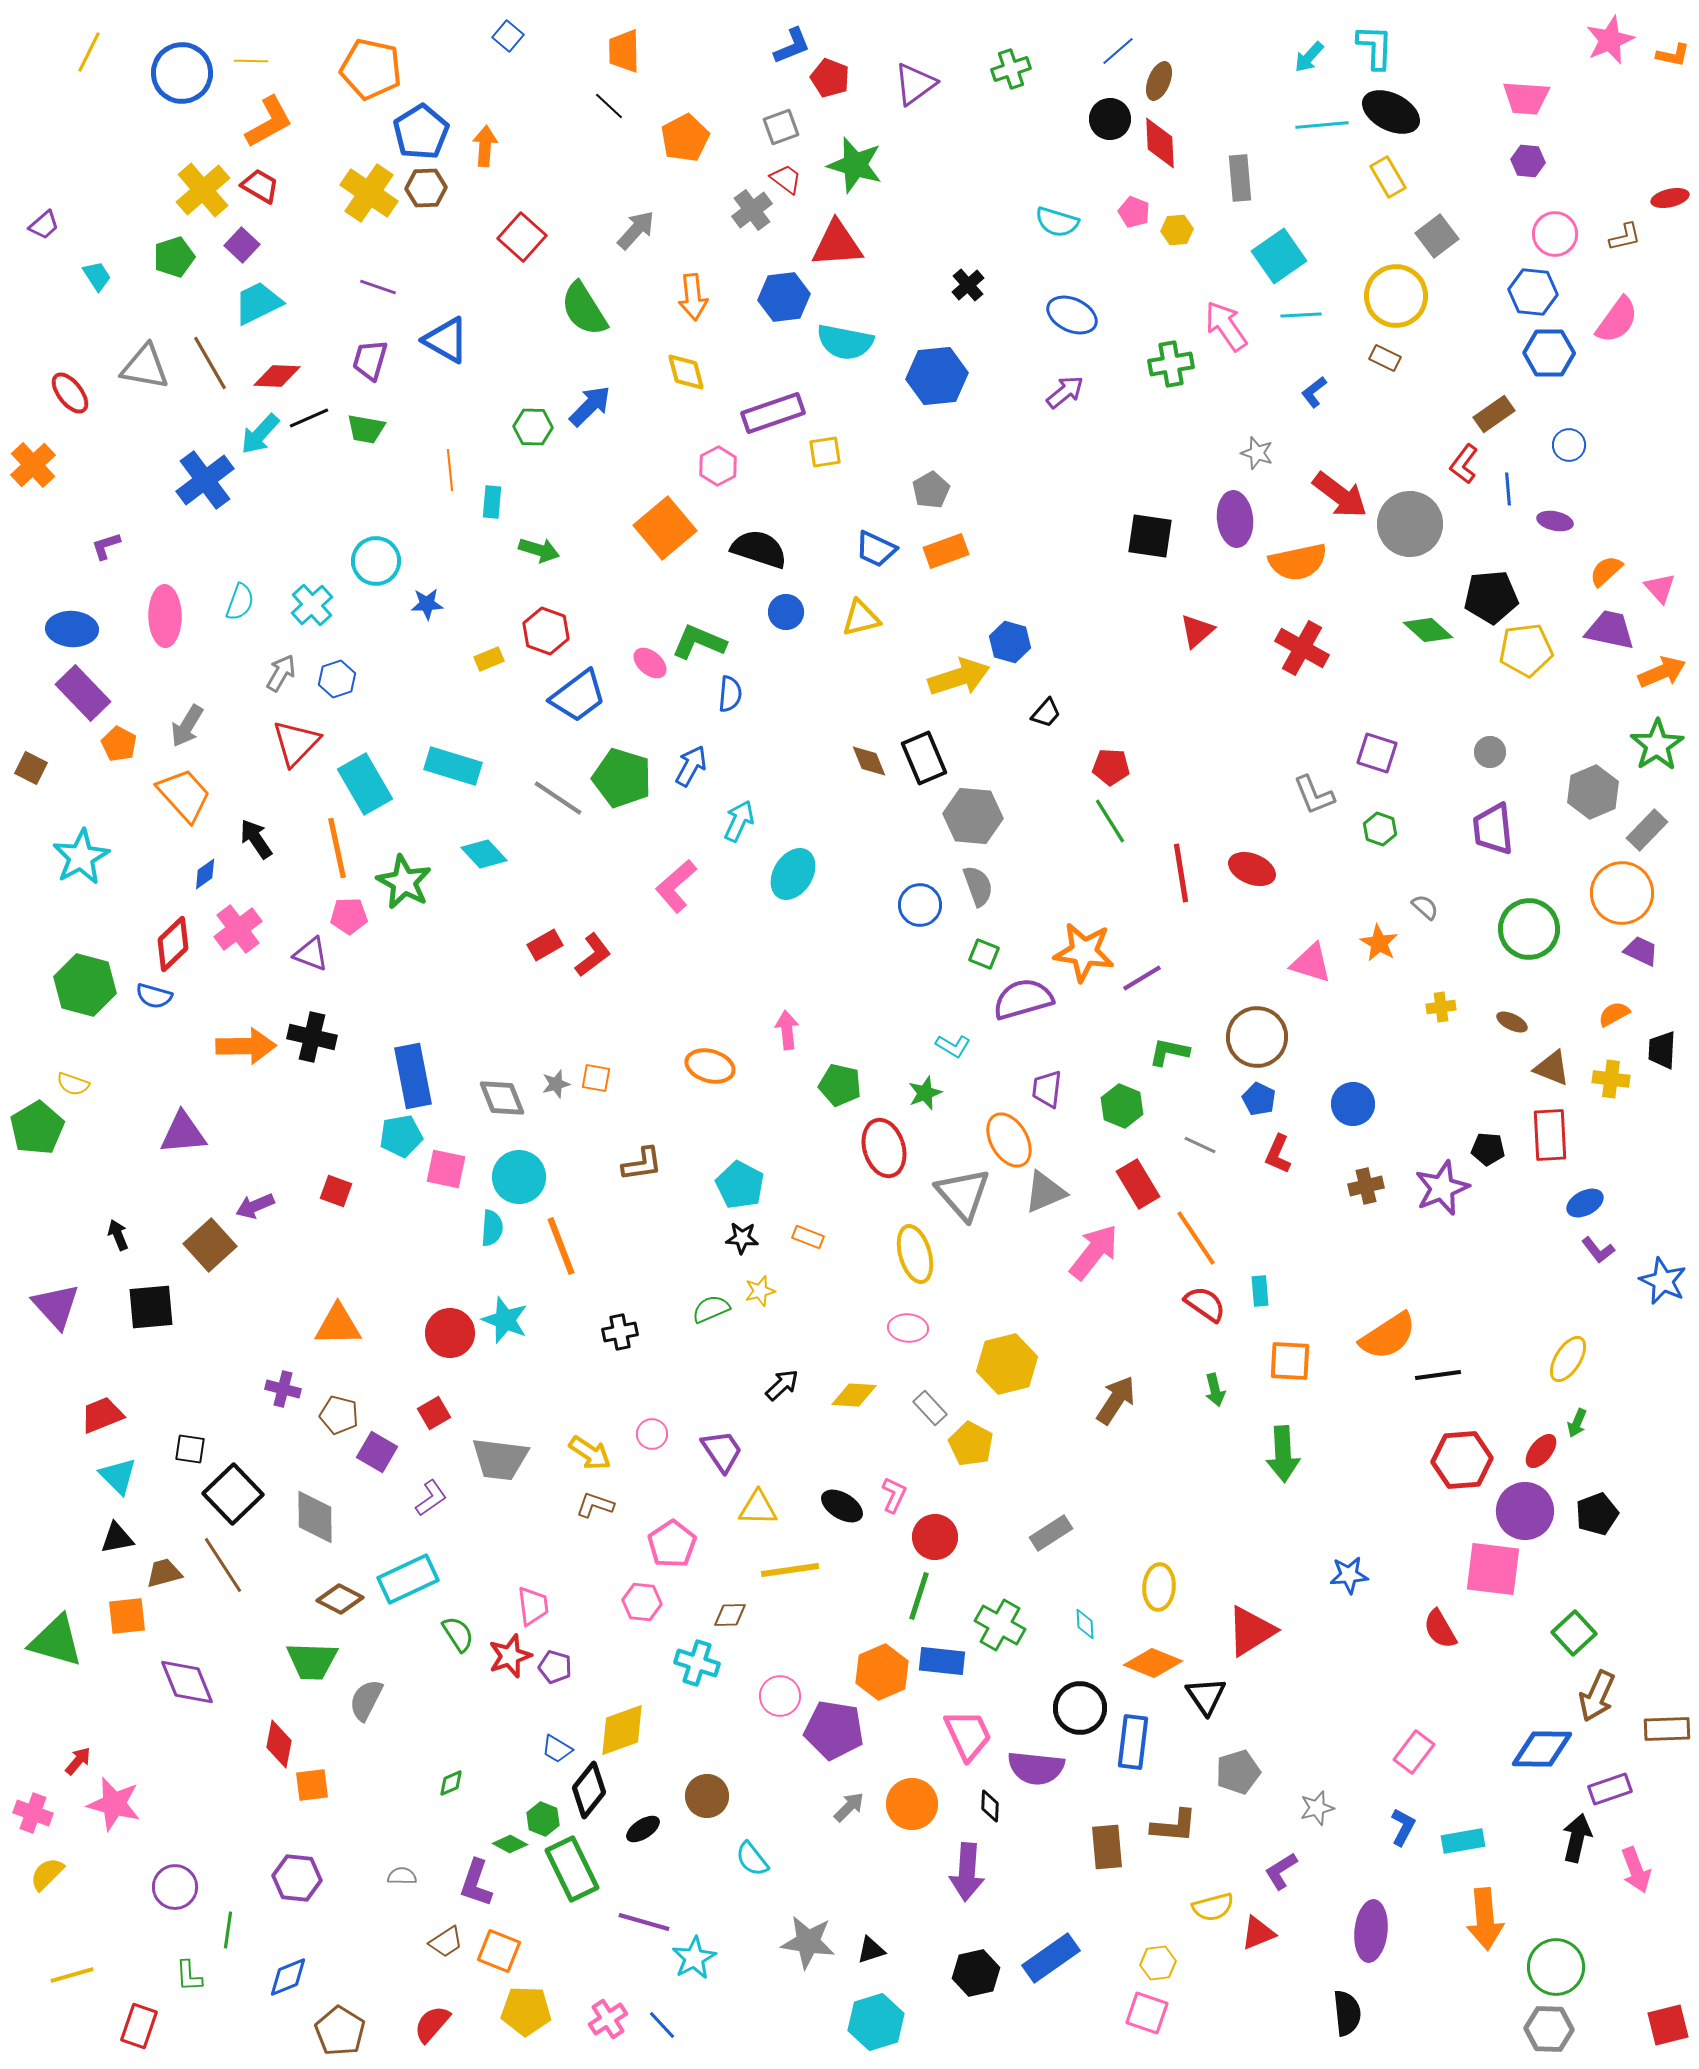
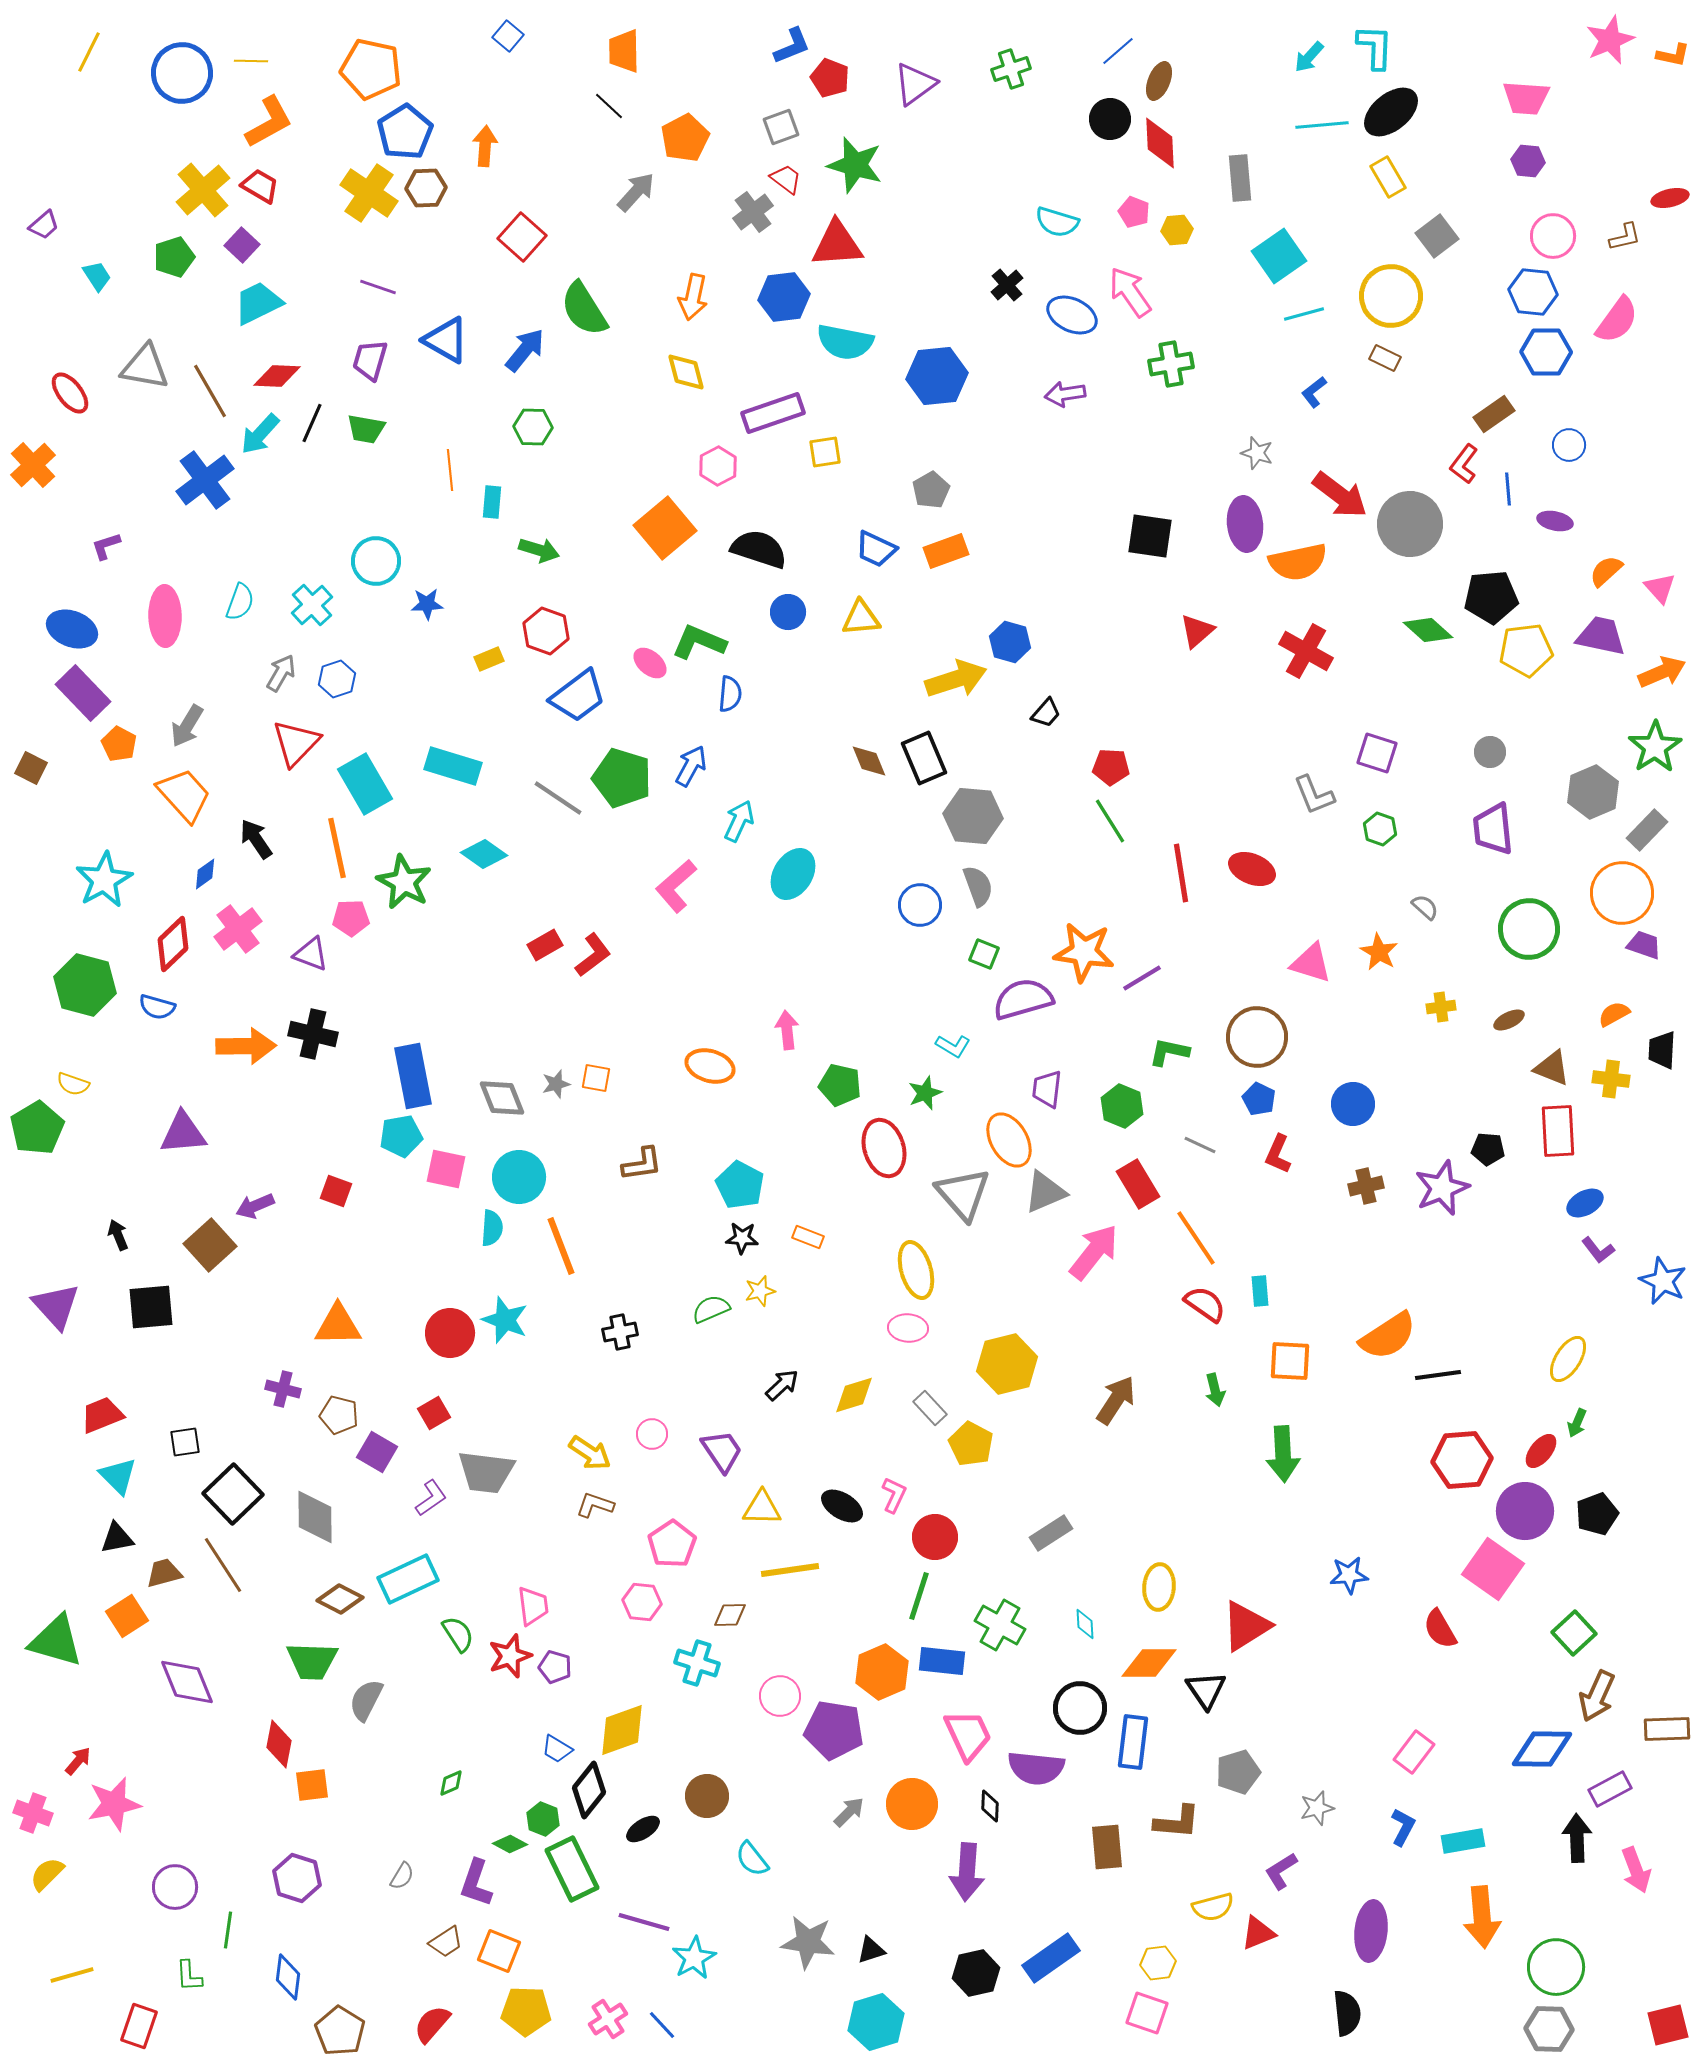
black ellipse at (1391, 112): rotated 66 degrees counterclockwise
blue pentagon at (421, 132): moved 16 px left
gray cross at (752, 210): moved 1 px right, 2 px down
gray arrow at (636, 230): moved 38 px up
pink circle at (1555, 234): moved 2 px left, 2 px down
black cross at (968, 285): moved 39 px right
yellow circle at (1396, 296): moved 5 px left
orange arrow at (693, 297): rotated 18 degrees clockwise
cyan line at (1301, 315): moved 3 px right, 1 px up; rotated 12 degrees counterclockwise
pink arrow at (1226, 326): moved 96 px left, 34 px up
blue hexagon at (1549, 353): moved 3 px left, 1 px up
brown line at (210, 363): moved 28 px down
purple arrow at (1065, 392): moved 2 px down; rotated 150 degrees counterclockwise
blue arrow at (590, 406): moved 65 px left, 56 px up; rotated 6 degrees counterclockwise
black line at (309, 418): moved 3 px right, 5 px down; rotated 42 degrees counterclockwise
purple ellipse at (1235, 519): moved 10 px right, 5 px down
blue circle at (786, 612): moved 2 px right
yellow triangle at (861, 618): rotated 9 degrees clockwise
blue ellipse at (72, 629): rotated 18 degrees clockwise
purple trapezoid at (1610, 630): moved 9 px left, 6 px down
red cross at (1302, 648): moved 4 px right, 3 px down
yellow arrow at (959, 677): moved 3 px left, 2 px down
green star at (1657, 745): moved 2 px left, 2 px down
cyan diamond at (484, 854): rotated 12 degrees counterclockwise
cyan star at (81, 857): moved 23 px right, 23 px down
pink pentagon at (349, 916): moved 2 px right, 2 px down
orange star at (1379, 943): moved 9 px down
purple trapezoid at (1641, 951): moved 3 px right, 6 px up; rotated 6 degrees counterclockwise
blue semicircle at (154, 996): moved 3 px right, 11 px down
brown ellipse at (1512, 1022): moved 3 px left, 2 px up; rotated 52 degrees counterclockwise
black cross at (312, 1037): moved 1 px right, 3 px up
red rectangle at (1550, 1135): moved 8 px right, 4 px up
yellow ellipse at (915, 1254): moved 1 px right, 16 px down
yellow diamond at (854, 1395): rotated 21 degrees counterclockwise
black square at (190, 1449): moved 5 px left, 7 px up; rotated 16 degrees counterclockwise
gray trapezoid at (500, 1459): moved 14 px left, 13 px down
yellow triangle at (758, 1508): moved 4 px right
pink square at (1493, 1569): rotated 28 degrees clockwise
orange square at (127, 1616): rotated 27 degrees counterclockwise
red triangle at (1251, 1631): moved 5 px left, 5 px up
orange diamond at (1153, 1663): moved 4 px left; rotated 22 degrees counterclockwise
black triangle at (1206, 1696): moved 6 px up
purple rectangle at (1610, 1789): rotated 9 degrees counterclockwise
pink star at (114, 1804): rotated 26 degrees counterclockwise
gray arrow at (849, 1807): moved 5 px down
brown L-shape at (1174, 1826): moved 3 px right, 4 px up
black arrow at (1577, 1838): rotated 15 degrees counterclockwise
gray semicircle at (402, 1876): rotated 120 degrees clockwise
purple hexagon at (297, 1878): rotated 12 degrees clockwise
orange arrow at (1485, 1919): moved 3 px left, 2 px up
blue diamond at (288, 1977): rotated 60 degrees counterclockwise
